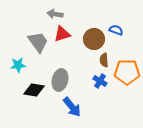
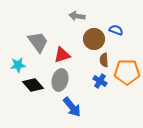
gray arrow: moved 22 px right, 2 px down
red triangle: moved 21 px down
black diamond: moved 1 px left, 5 px up; rotated 40 degrees clockwise
